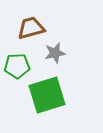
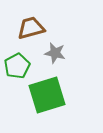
gray star: rotated 25 degrees clockwise
green pentagon: rotated 25 degrees counterclockwise
